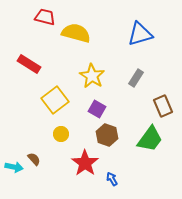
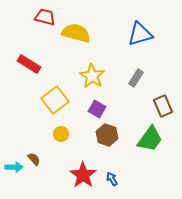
red star: moved 2 px left, 12 px down
cyan arrow: rotated 12 degrees counterclockwise
